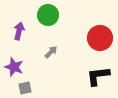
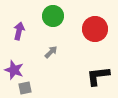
green circle: moved 5 px right, 1 px down
red circle: moved 5 px left, 9 px up
purple star: moved 3 px down
